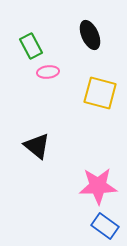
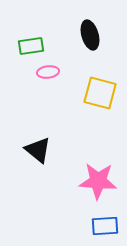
black ellipse: rotated 8 degrees clockwise
green rectangle: rotated 70 degrees counterclockwise
black triangle: moved 1 px right, 4 px down
pink star: moved 5 px up; rotated 6 degrees clockwise
blue rectangle: rotated 40 degrees counterclockwise
